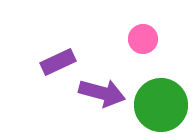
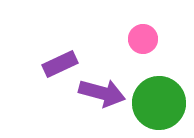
purple rectangle: moved 2 px right, 2 px down
green circle: moved 2 px left, 2 px up
